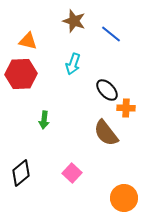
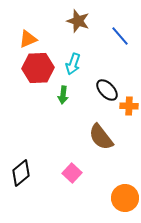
brown star: moved 4 px right
blue line: moved 9 px right, 2 px down; rotated 10 degrees clockwise
orange triangle: moved 2 px up; rotated 36 degrees counterclockwise
red hexagon: moved 17 px right, 6 px up
orange cross: moved 3 px right, 2 px up
green arrow: moved 19 px right, 25 px up
brown semicircle: moved 5 px left, 4 px down
orange circle: moved 1 px right
